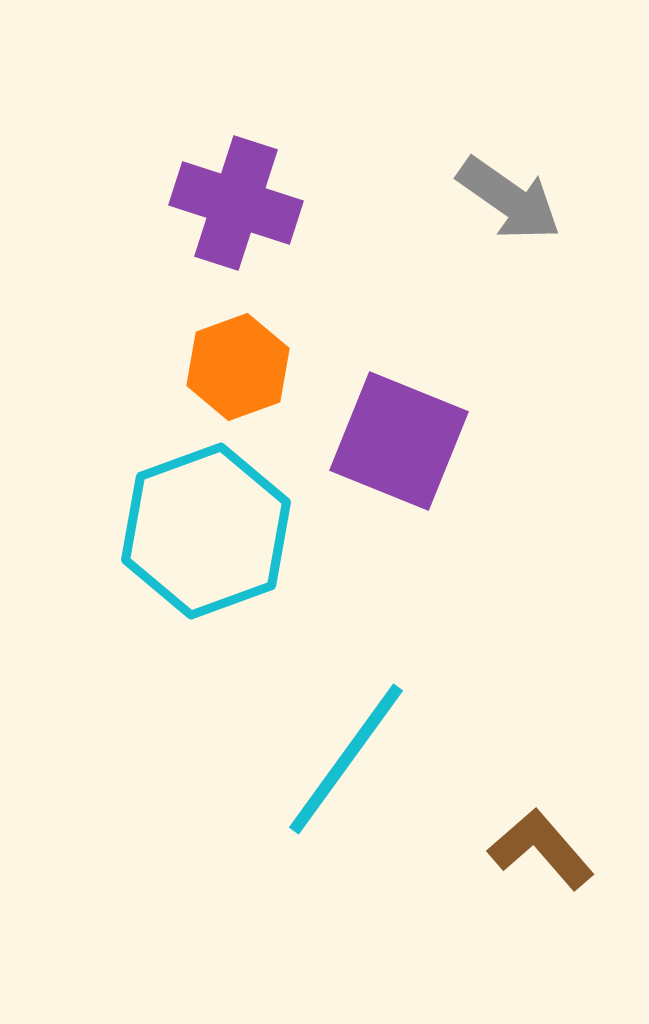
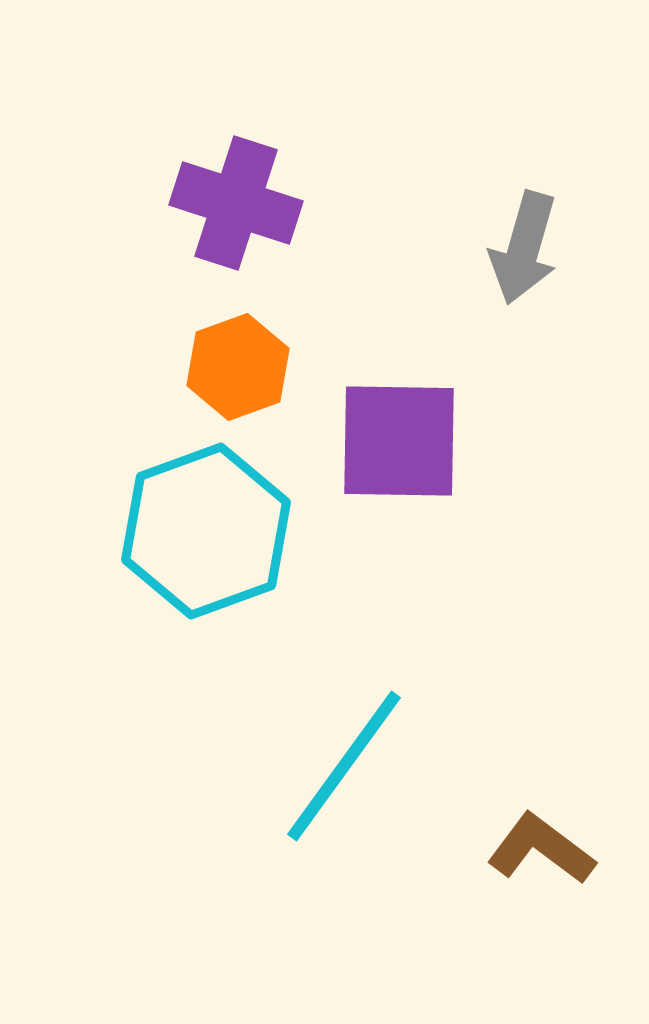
gray arrow: moved 15 px right, 49 px down; rotated 71 degrees clockwise
purple square: rotated 21 degrees counterclockwise
cyan line: moved 2 px left, 7 px down
brown L-shape: rotated 12 degrees counterclockwise
